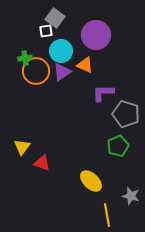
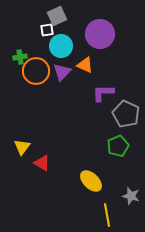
gray square: moved 2 px right, 2 px up; rotated 30 degrees clockwise
white square: moved 1 px right, 1 px up
purple circle: moved 4 px right, 1 px up
cyan circle: moved 5 px up
green cross: moved 5 px left, 1 px up
purple triangle: rotated 12 degrees counterclockwise
gray pentagon: rotated 8 degrees clockwise
red triangle: rotated 12 degrees clockwise
